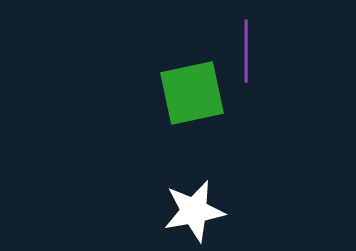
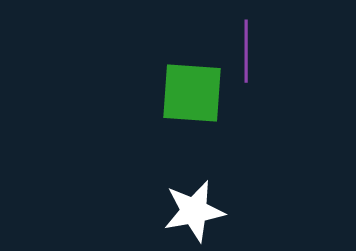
green square: rotated 16 degrees clockwise
